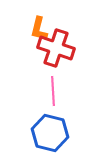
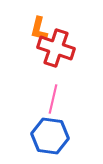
pink line: moved 8 px down; rotated 16 degrees clockwise
blue hexagon: moved 3 px down; rotated 6 degrees counterclockwise
